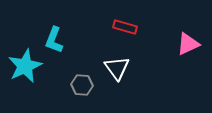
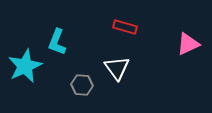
cyan L-shape: moved 3 px right, 2 px down
